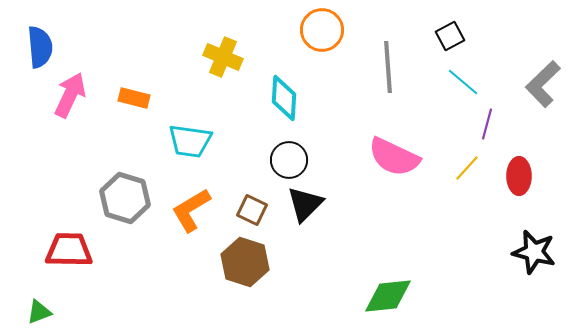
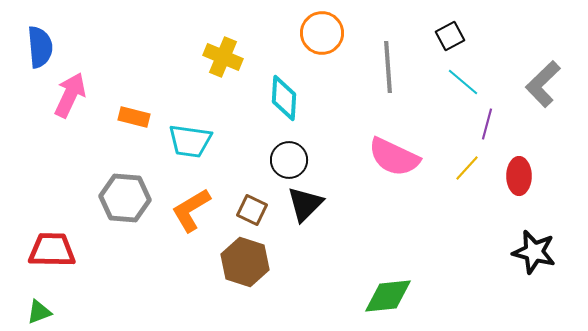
orange circle: moved 3 px down
orange rectangle: moved 19 px down
gray hexagon: rotated 12 degrees counterclockwise
red trapezoid: moved 17 px left
